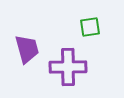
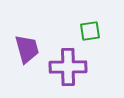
green square: moved 4 px down
